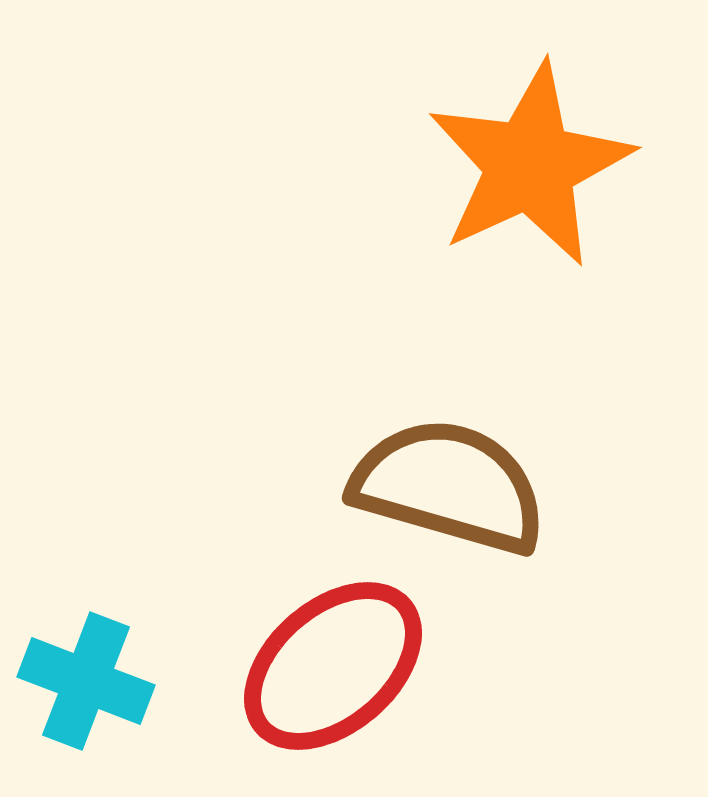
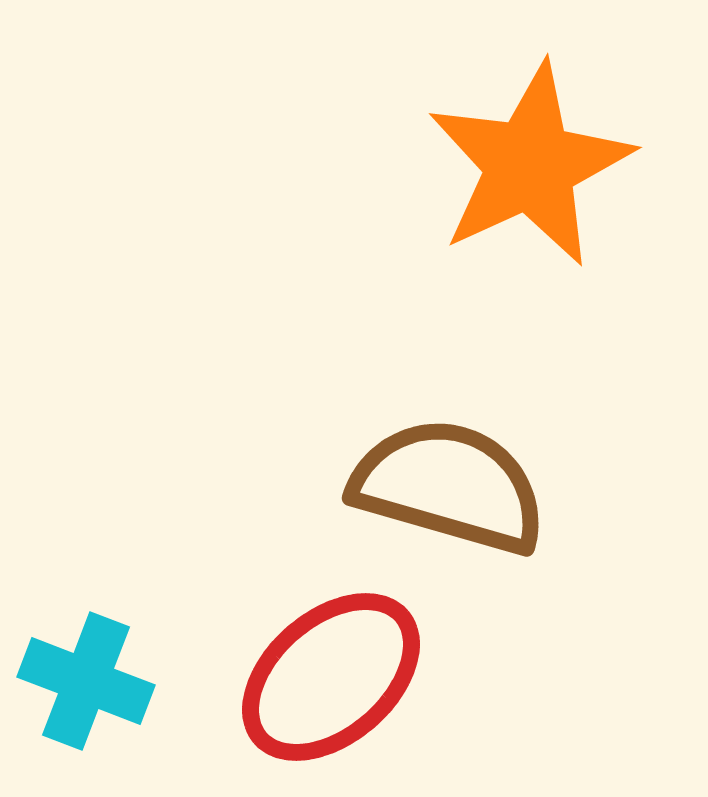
red ellipse: moved 2 px left, 11 px down
